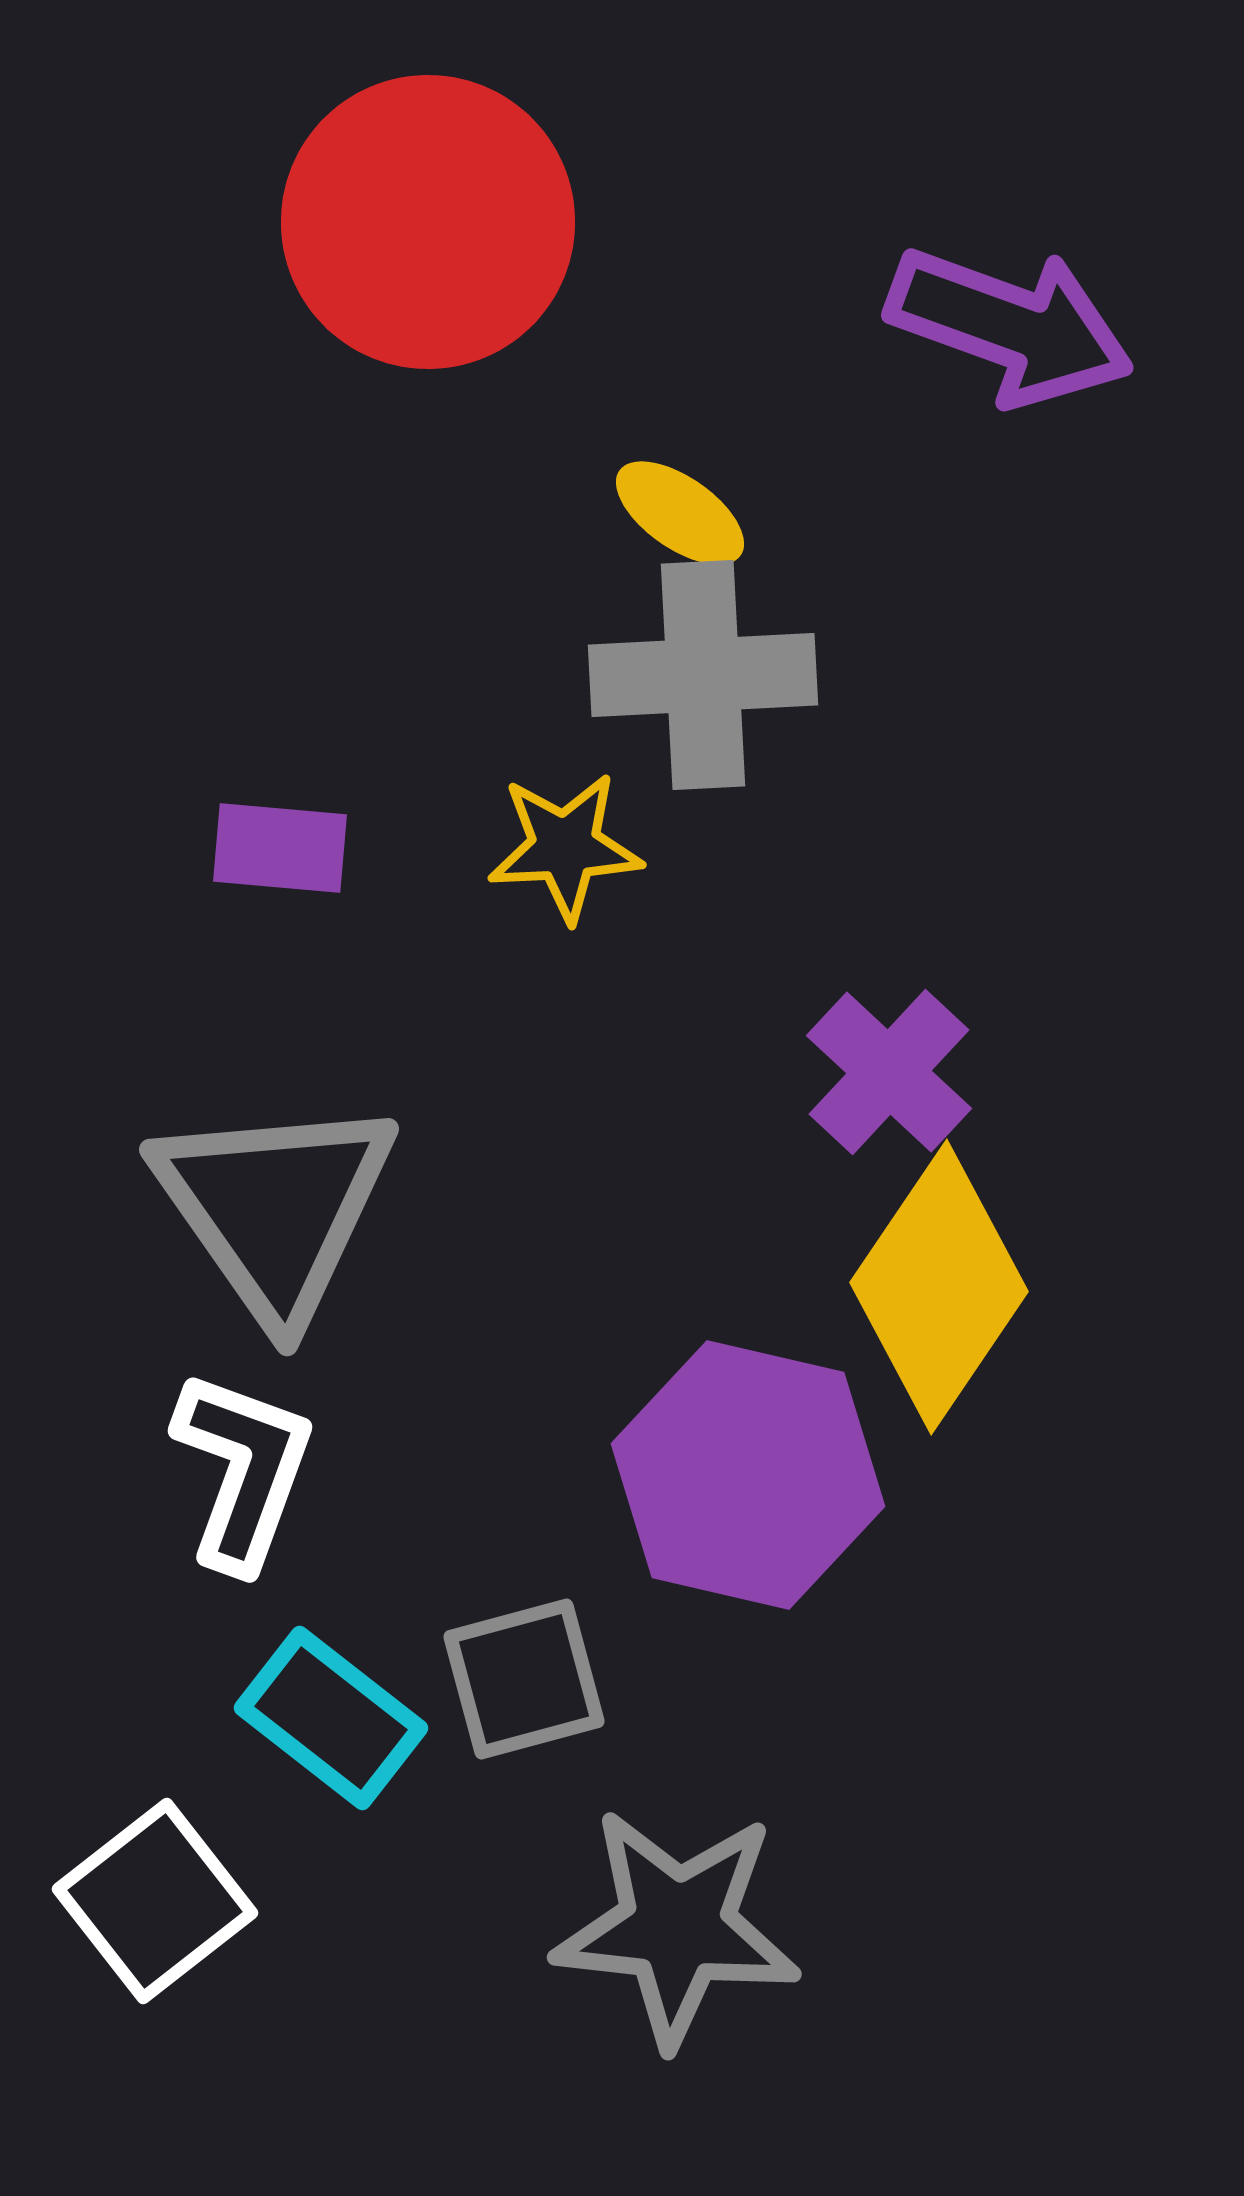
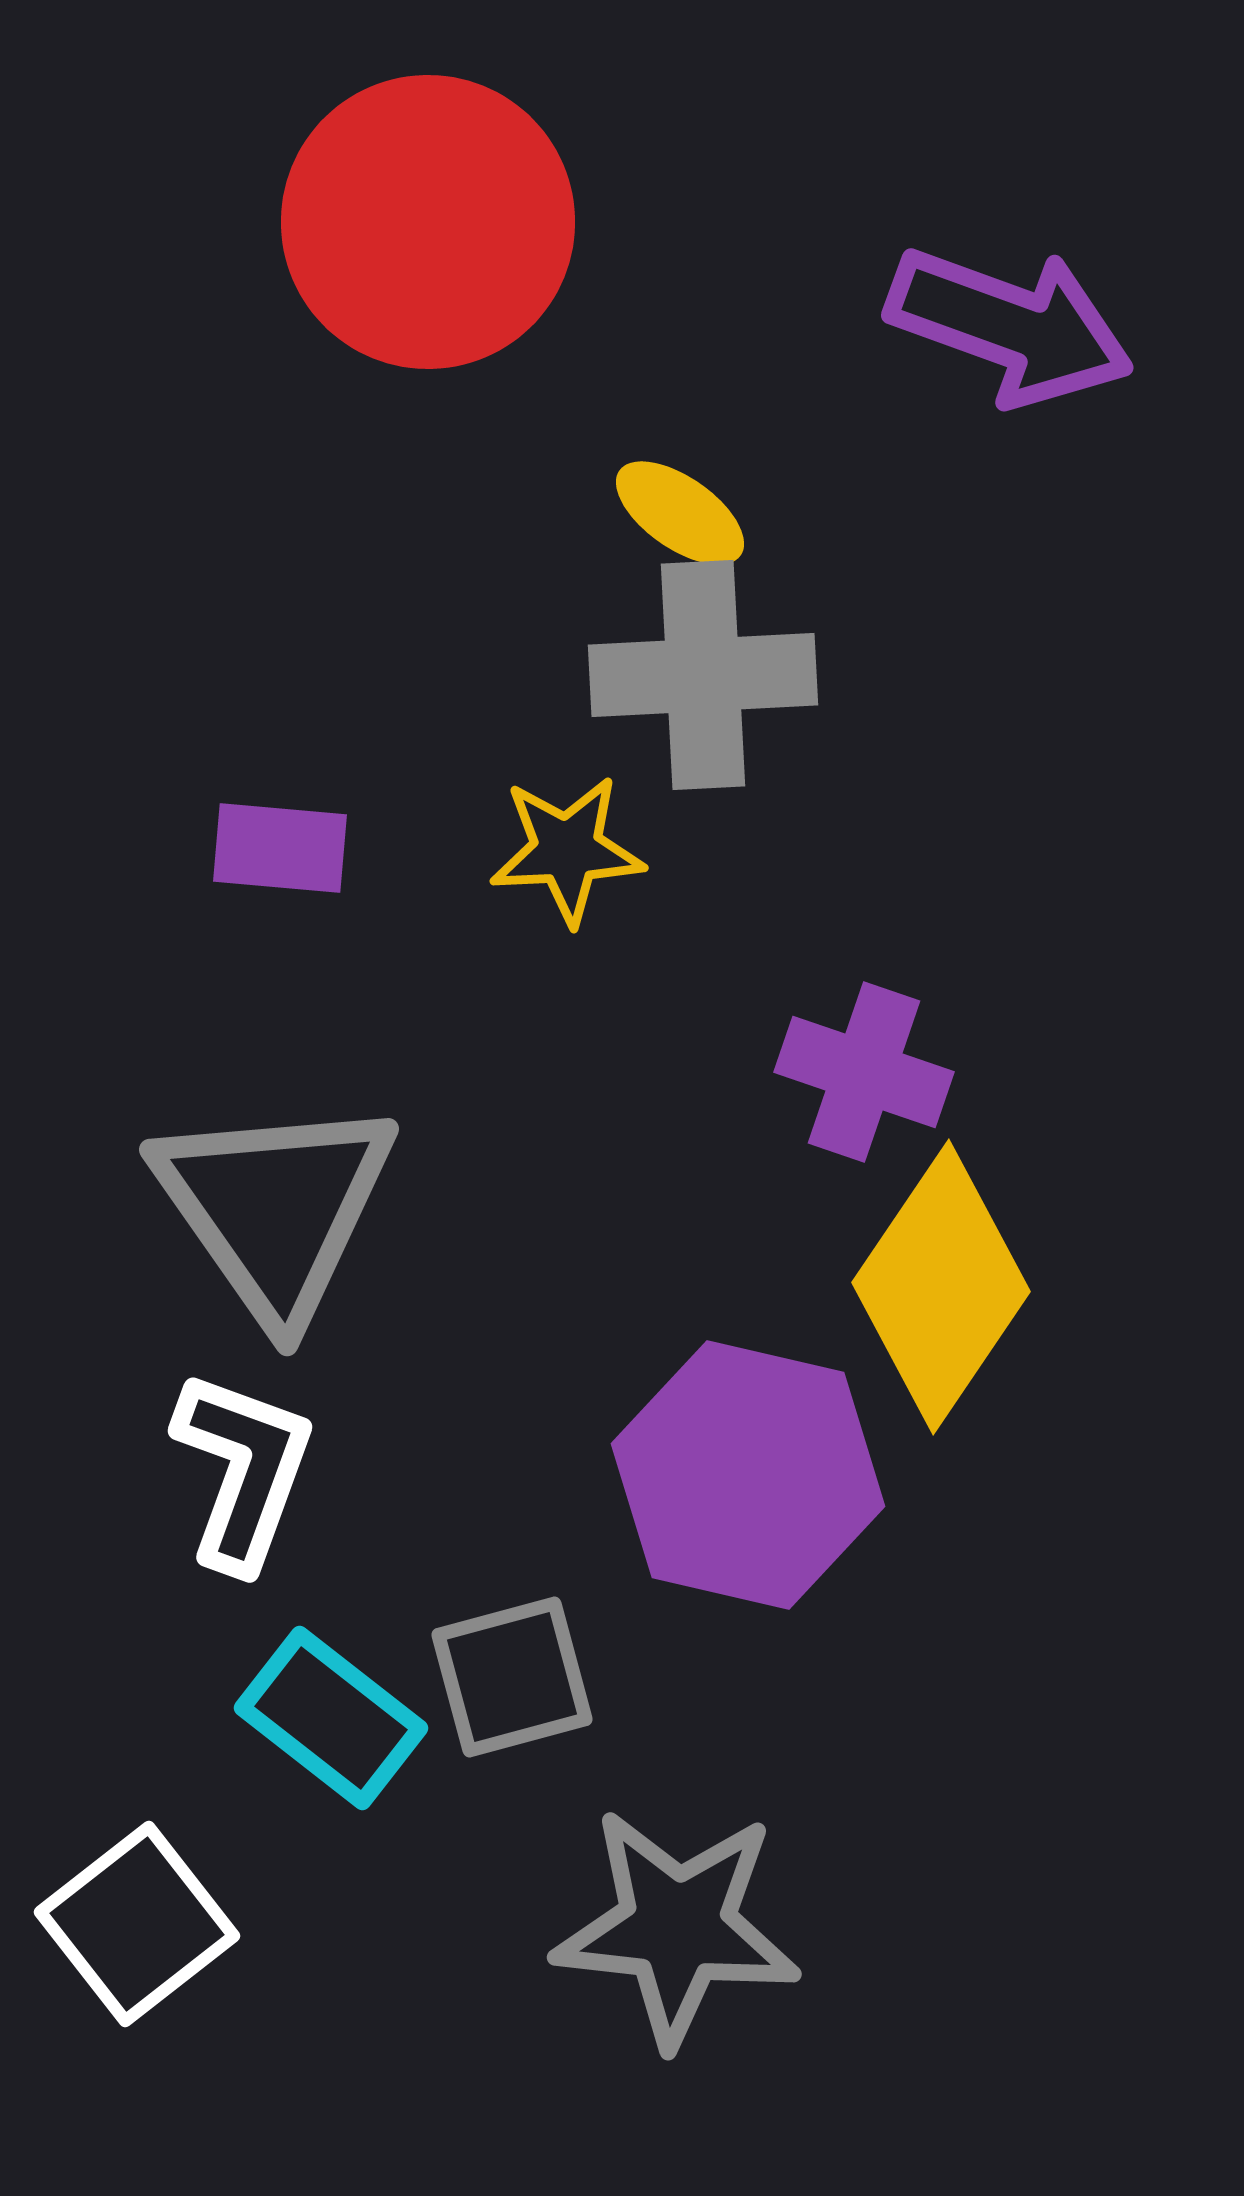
yellow star: moved 2 px right, 3 px down
purple cross: moved 25 px left; rotated 24 degrees counterclockwise
yellow diamond: moved 2 px right
gray square: moved 12 px left, 2 px up
white square: moved 18 px left, 23 px down
